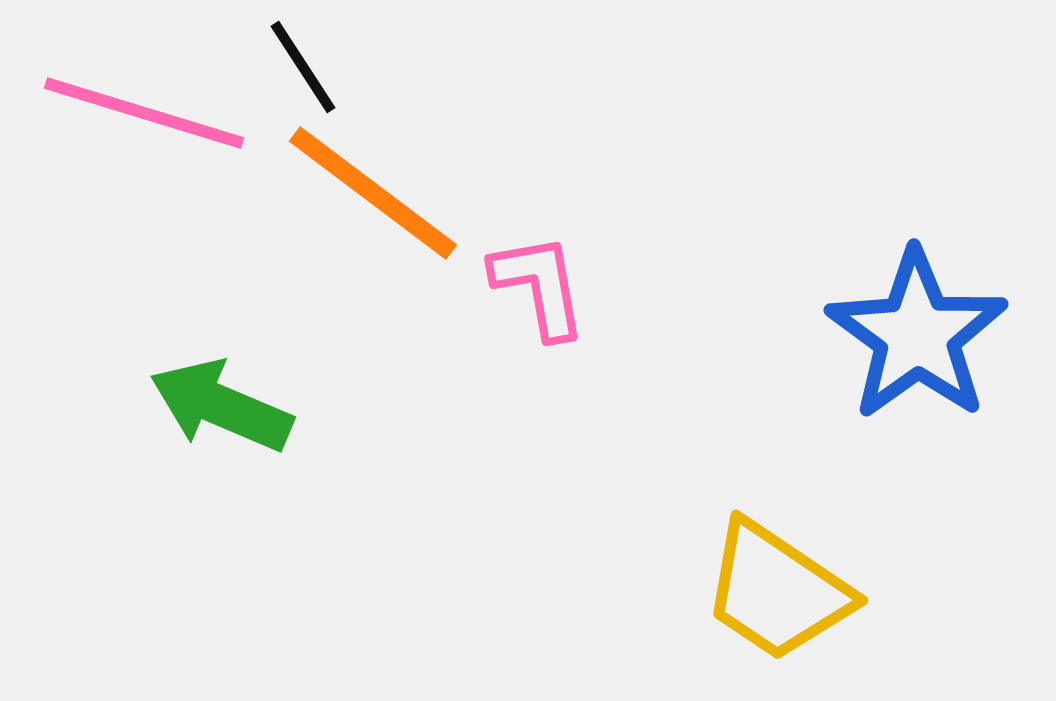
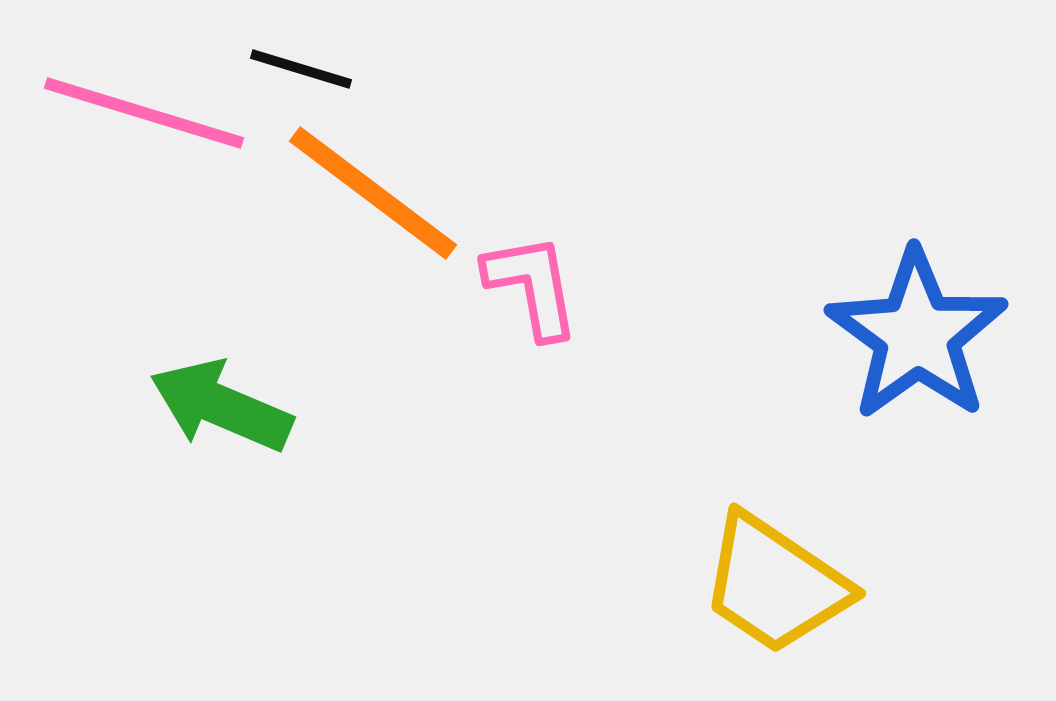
black line: moved 2 px left, 2 px down; rotated 40 degrees counterclockwise
pink L-shape: moved 7 px left
yellow trapezoid: moved 2 px left, 7 px up
